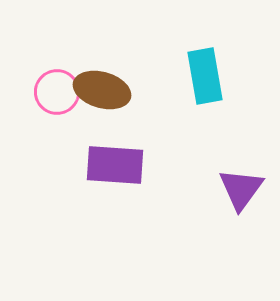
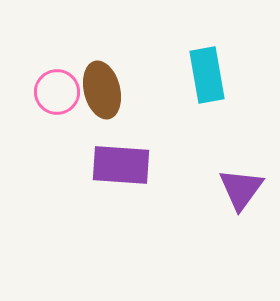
cyan rectangle: moved 2 px right, 1 px up
brown ellipse: rotated 60 degrees clockwise
purple rectangle: moved 6 px right
